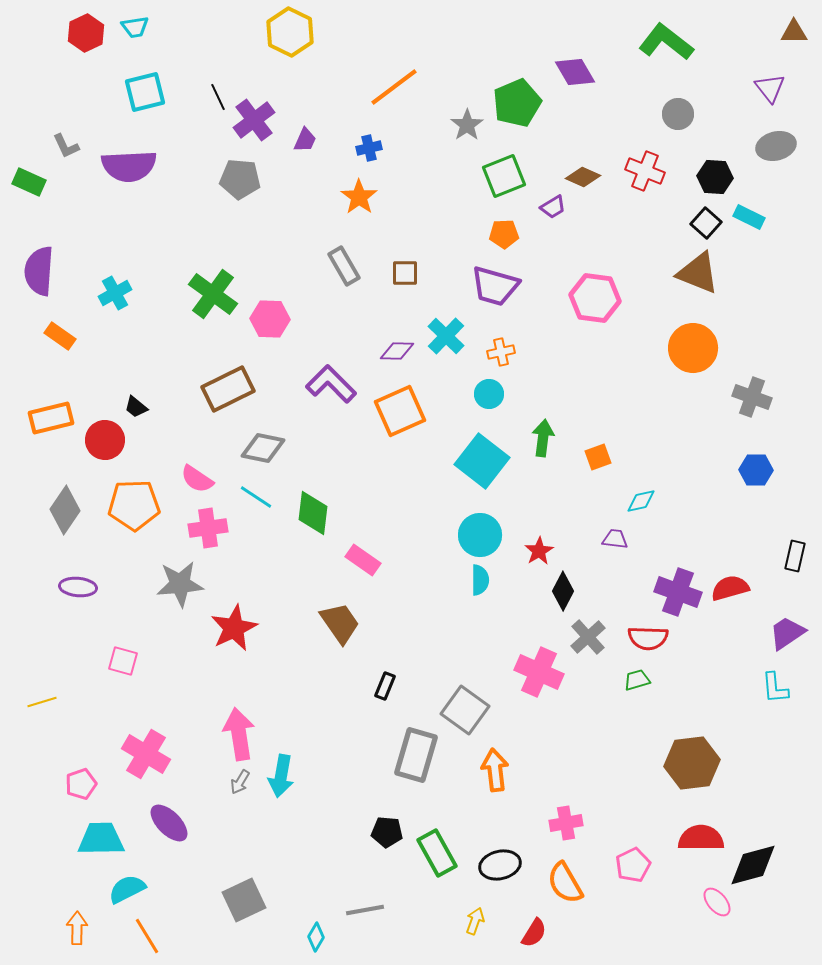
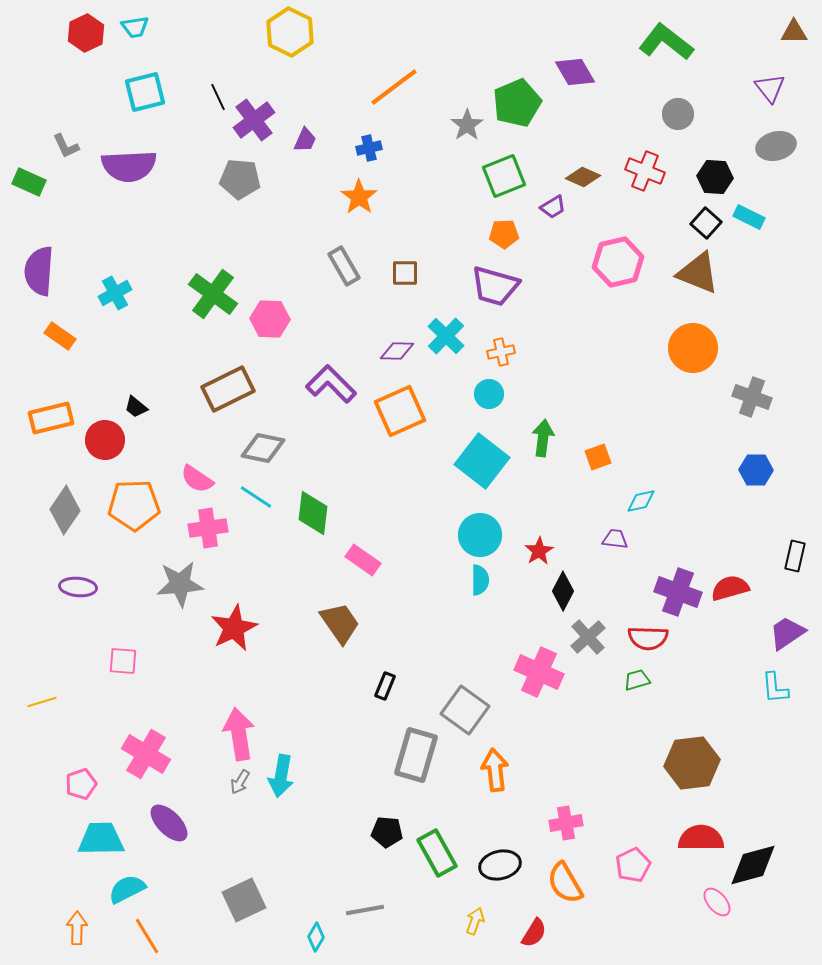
pink hexagon at (595, 298): moved 23 px right, 36 px up; rotated 21 degrees counterclockwise
pink square at (123, 661): rotated 12 degrees counterclockwise
